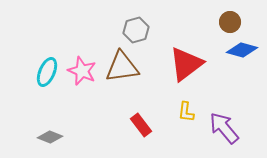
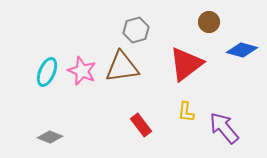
brown circle: moved 21 px left
